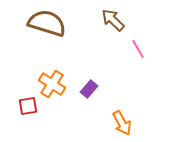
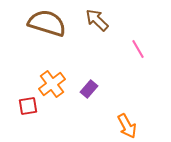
brown arrow: moved 16 px left
orange cross: rotated 20 degrees clockwise
orange arrow: moved 5 px right, 3 px down
